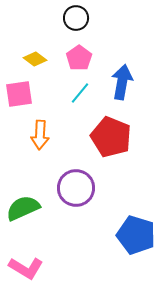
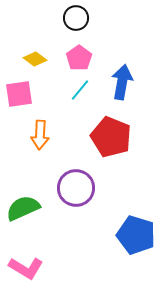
cyan line: moved 3 px up
